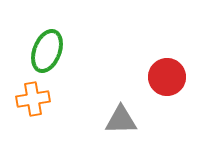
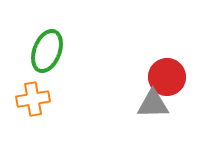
gray triangle: moved 32 px right, 16 px up
